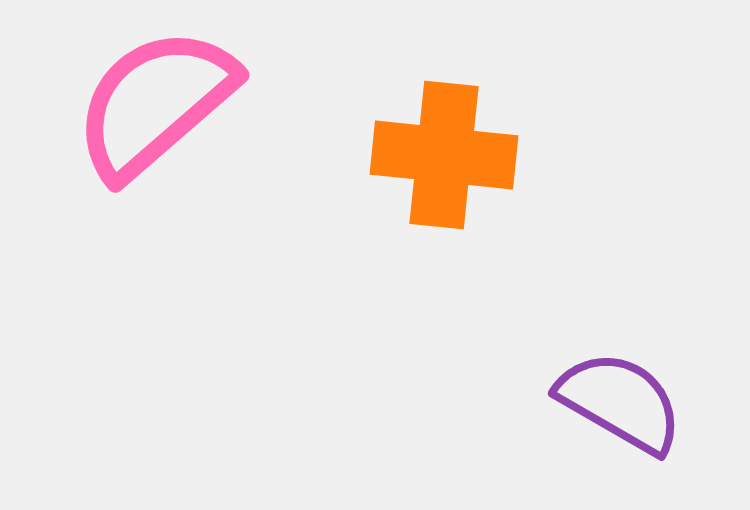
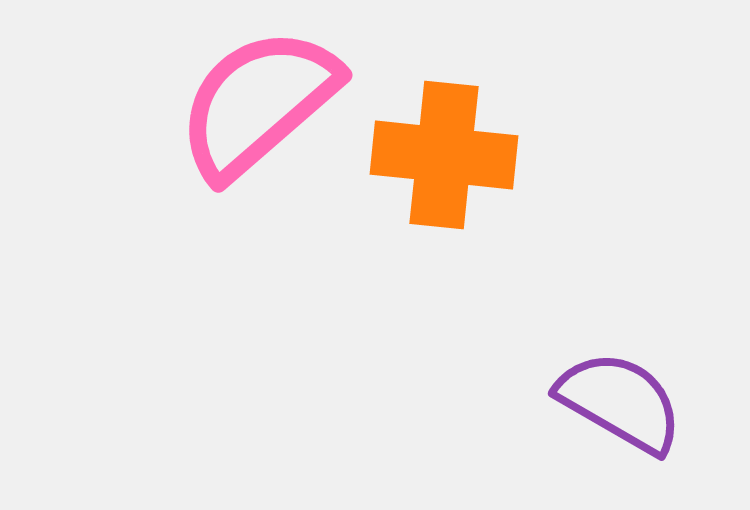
pink semicircle: moved 103 px right
